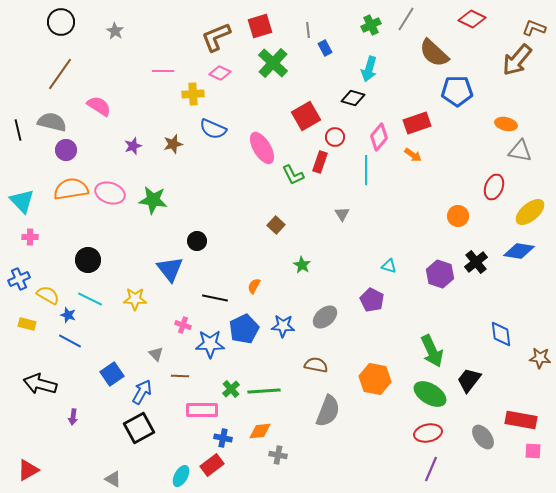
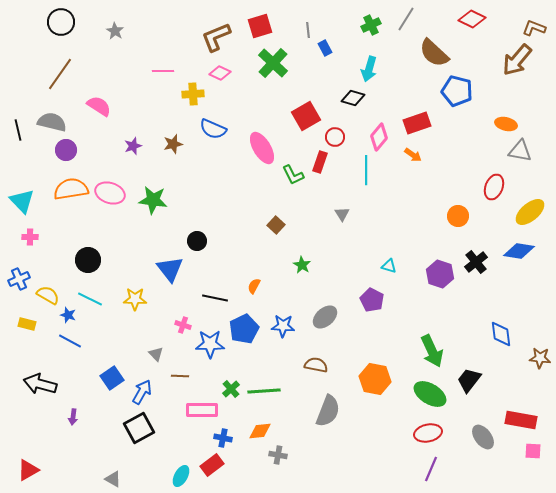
blue pentagon at (457, 91): rotated 16 degrees clockwise
blue square at (112, 374): moved 4 px down
